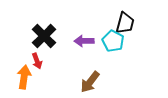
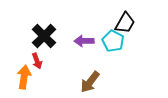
black trapezoid: rotated 15 degrees clockwise
